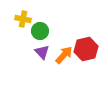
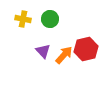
green circle: moved 10 px right, 12 px up
purple triangle: moved 1 px right, 1 px up
